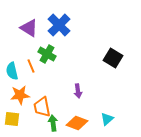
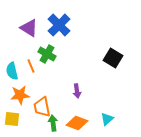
purple arrow: moved 1 px left
